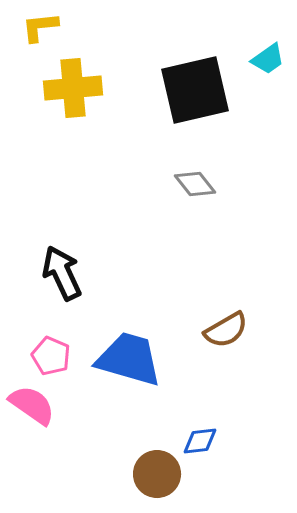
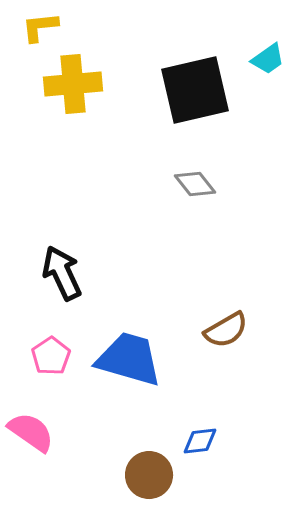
yellow cross: moved 4 px up
pink pentagon: rotated 15 degrees clockwise
pink semicircle: moved 1 px left, 27 px down
brown circle: moved 8 px left, 1 px down
